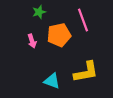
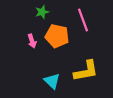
green star: moved 3 px right
orange pentagon: moved 2 px left, 1 px down; rotated 25 degrees clockwise
yellow L-shape: moved 1 px up
cyan triangle: rotated 24 degrees clockwise
